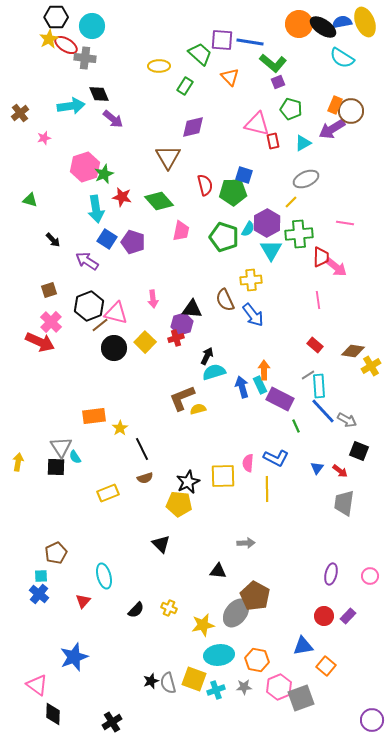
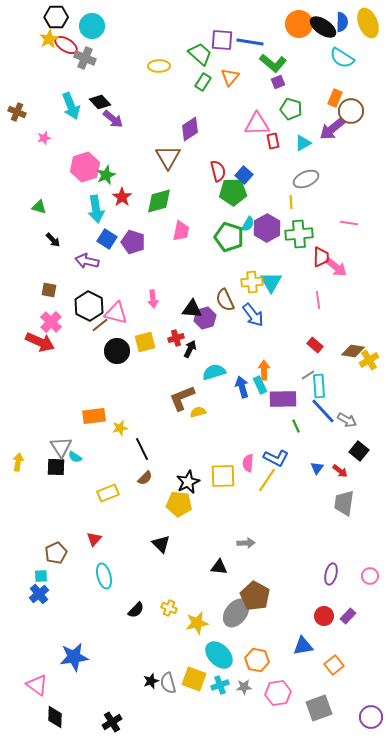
blue semicircle at (342, 22): rotated 102 degrees clockwise
yellow ellipse at (365, 22): moved 3 px right, 1 px down
gray cross at (85, 58): rotated 15 degrees clockwise
orange triangle at (230, 77): rotated 24 degrees clockwise
green rectangle at (185, 86): moved 18 px right, 4 px up
black diamond at (99, 94): moved 1 px right, 8 px down; rotated 20 degrees counterclockwise
orange rectangle at (335, 105): moved 7 px up
cyan arrow at (71, 106): rotated 76 degrees clockwise
brown cross at (20, 113): moved 3 px left, 1 px up; rotated 30 degrees counterclockwise
pink triangle at (257, 124): rotated 16 degrees counterclockwise
purple diamond at (193, 127): moved 3 px left, 2 px down; rotated 20 degrees counterclockwise
purple arrow at (332, 129): rotated 8 degrees counterclockwise
green star at (104, 174): moved 2 px right, 1 px down
blue square at (244, 175): rotated 24 degrees clockwise
red semicircle at (205, 185): moved 13 px right, 14 px up
red star at (122, 197): rotated 24 degrees clockwise
green triangle at (30, 200): moved 9 px right, 7 px down
green diamond at (159, 201): rotated 64 degrees counterclockwise
yellow line at (291, 202): rotated 48 degrees counterclockwise
purple hexagon at (267, 223): moved 5 px down
pink line at (345, 223): moved 4 px right
cyan semicircle at (248, 229): moved 5 px up
green pentagon at (224, 237): moved 5 px right
cyan triangle at (271, 250): moved 32 px down
purple arrow at (87, 261): rotated 20 degrees counterclockwise
yellow cross at (251, 280): moved 1 px right, 2 px down
brown square at (49, 290): rotated 28 degrees clockwise
black hexagon at (89, 306): rotated 12 degrees counterclockwise
purple hexagon at (182, 324): moved 23 px right, 6 px up
yellow square at (145, 342): rotated 30 degrees clockwise
black circle at (114, 348): moved 3 px right, 3 px down
black arrow at (207, 356): moved 17 px left, 7 px up
yellow cross at (371, 366): moved 2 px left, 6 px up
purple rectangle at (280, 399): moved 3 px right; rotated 28 degrees counterclockwise
yellow semicircle at (198, 409): moved 3 px down
yellow star at (120, 428): rotated 21 degrees clockwise
black square at (359, 451): rotated 18 degrees clockwise
cyan semicircle at (75, 457): rotated 24 degrees counterclockwise
brown semicircle at (145, 478): rotated 28 degrees counterclockwise
yellow line at (267, 489): moved 9 px up; rotated 35 degrees clockwise
black triangle at (218, 571): moved 1 px right, 4 px up
blue cross at (39, 594): rotated 12 degrees clockwise
red triangle at (83, 601): moved 11 px right, 62 px up
yellow star at (203, 625): moved 6 px left, 2 px up
cyan ellipse at (219, 655): rotated 52 degrees clockwise
blue star at (74, 657): rotated 12 degrees clockwise
orange square at (326, 666): moved 8 px right, 1 px up; rotated 12 degrees clockwise
pink hexagon at (279, 687): moved 1 px left, 6 px down; rotated 15 degrees clockwise
cyan cross at (216, 690): moved 4 px right, 5 px up
gray square at (301, 698): moved 18 px right, 10 px down
black diamond at (53, 714): moved 2 px right, 3 px down
purple circle at (372, 720): moved 1 px left, 3 px up
